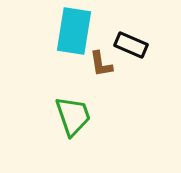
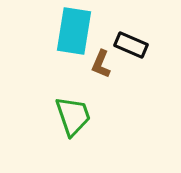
brown L-shape: rotated 32 degrees clockwise
